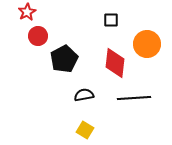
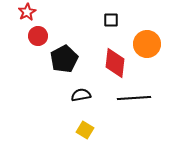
black semicircle: moved 3 px left
